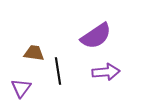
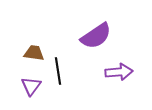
purple arrow: moved 13 px right
purple triangle: moved 10 px right, 2 px up
